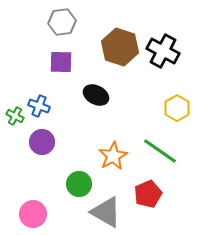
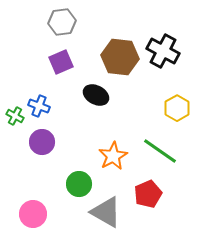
brown hexagon: moved 10 px down; rotated 12 degrees counterclockwise
purple square: rotated 25 degrees counterclockwise
